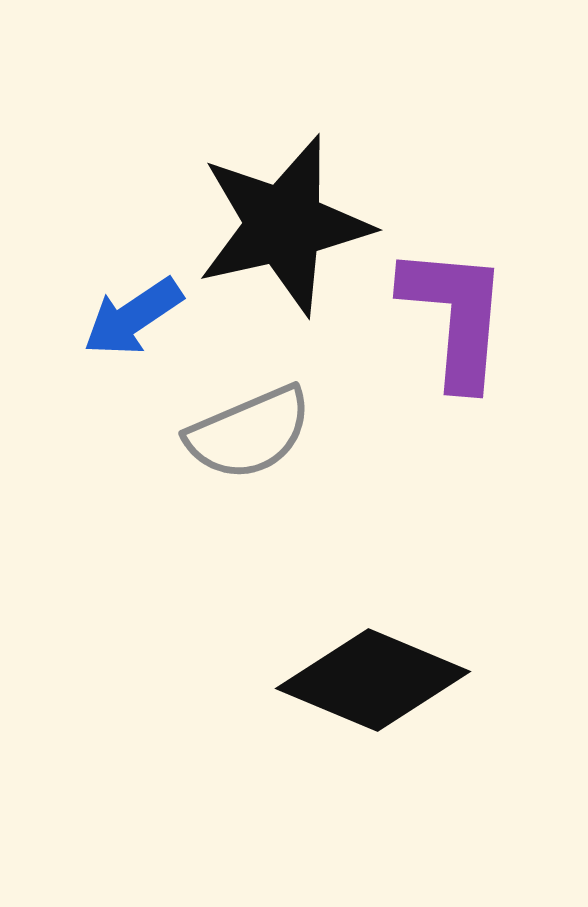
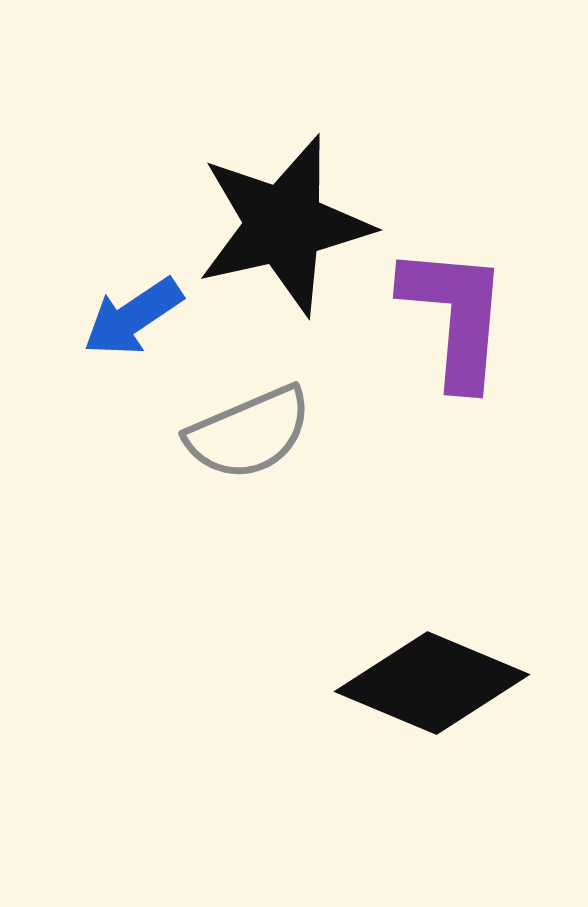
black diamond: moved 59 px right, 3 px down
